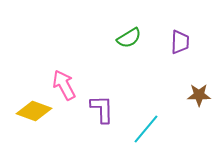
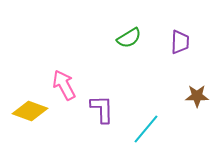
brown star: moved 2 px left, 1 px down
yellow diamond: moved 4 px left
